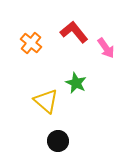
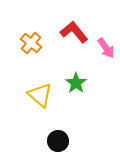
green star: rotated 10 degrees clockwise
yellow triangle: moved 6 px left, 6 px up
